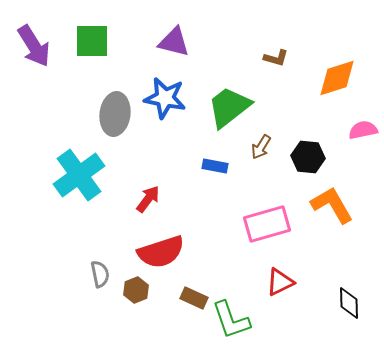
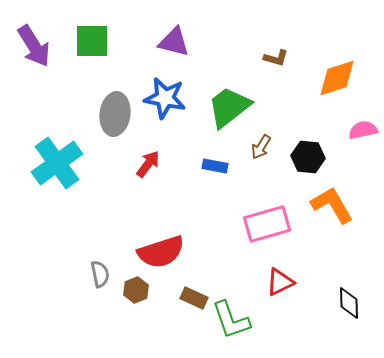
cyan cross: moved 22 px left, 12 px up
red arrow: moved 35 px up
